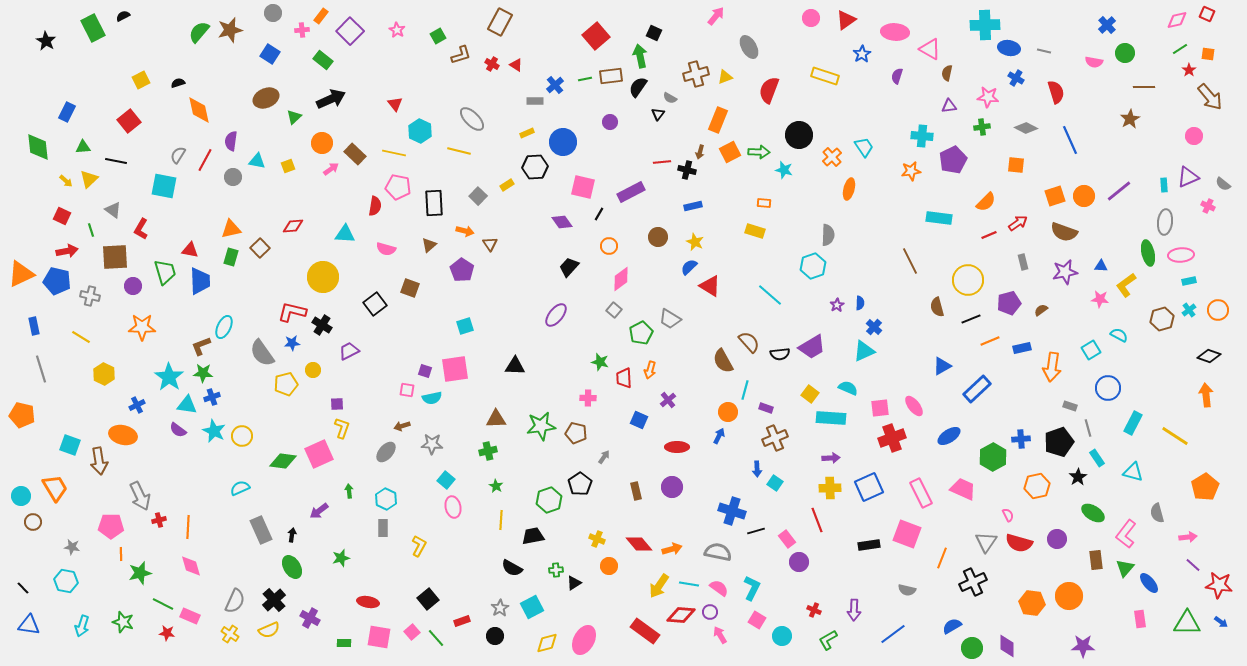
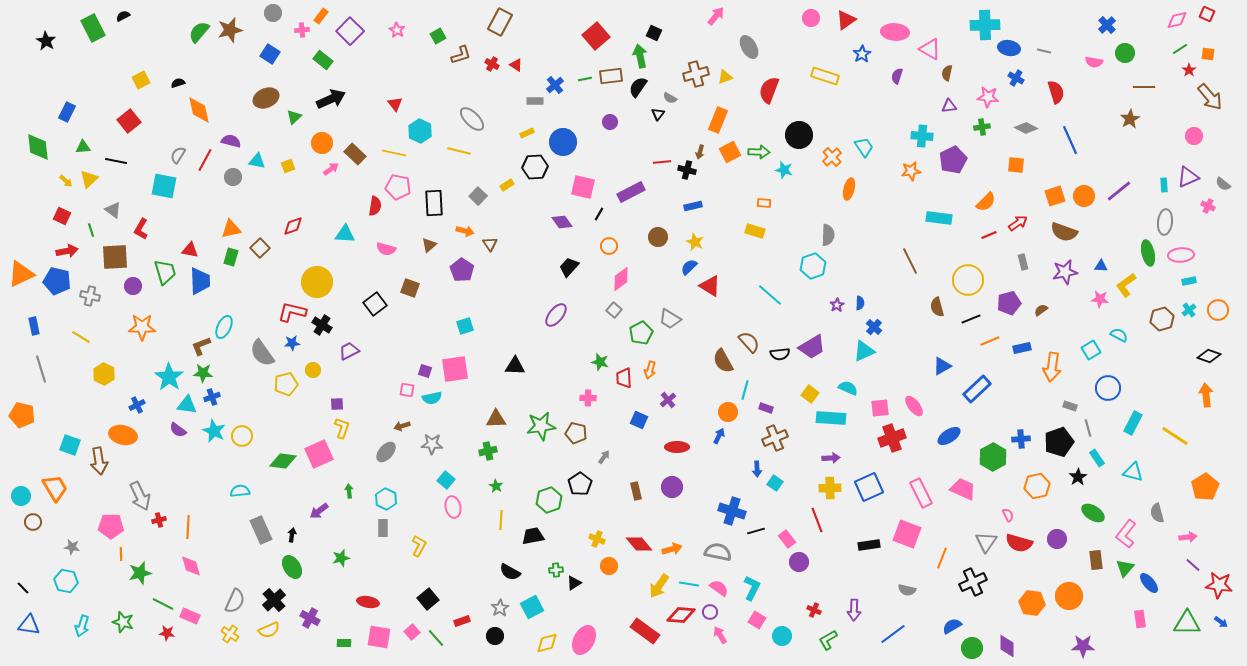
purple semicircle at (231, 141): rotated 96 degrees clockwise
red diamond at (293, 226): rotated 15 degrees counterclockwise
yellow circle at (323, 277): moved 6 px left, 5 px down
cyan semicircle at (240, 488): moved 3 px down; rotated 18 degrees clockwise
black semicircle at (512, 568): moved 2 px left, 4 px down
